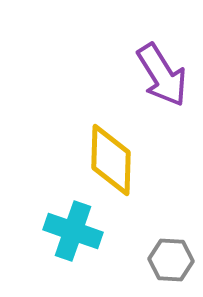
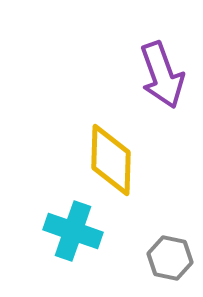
purple arrow: rotated 12 degrees clockwise
gray hexagon: moved 1 px left, 2 px up; rotated 9 degrees clockwise
